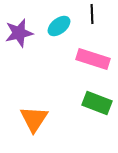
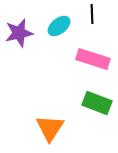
orange triangle: moved 16 px right, 9 px down
